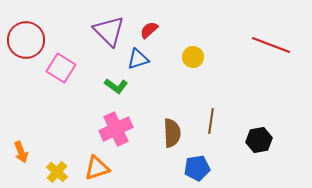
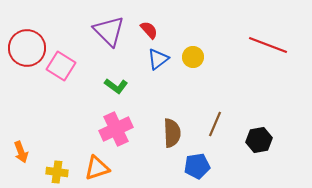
red semicircle: rotated 90 degrees clockwise
red circle: moved 1 px right, 8 px down
red line: moved 3 px left
blue triangle: moved 20 px right; rotated 20 degrees counterclockwise
pink square: moved 2 px up
brown line: moved 4 px right, 3 px down; rotated 15 degrees clockwise
blue pentagon: moved 2 px up
yellow cross: rotated 35 degrees counterclockwise
